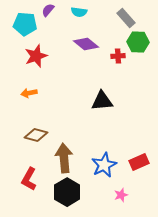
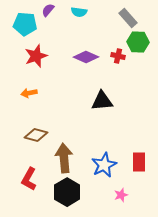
gray rectangle: moved 2 px right
purple diamond: moved 13 px down; rotated 15 degrees counterclockwise
red cross: rotated 16 degrees clockwise
red rectangle: rotated 66 degrees counterclockwise
